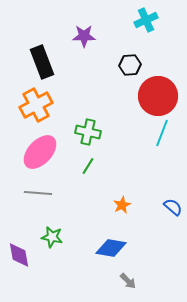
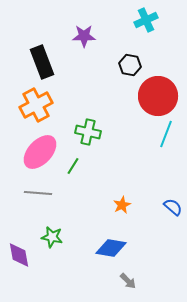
black hexagon: rotated 15 degrees clockwise
cyan line: moved 4 px right, 1 px down
green line: moved 15 px left
